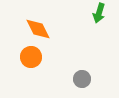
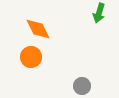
gray circle: moved 7 px down
